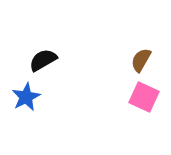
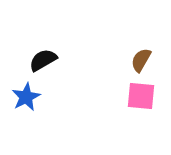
pink square: moved 3 px left, 1 px up; rotated 20 degrees counterclockwise
